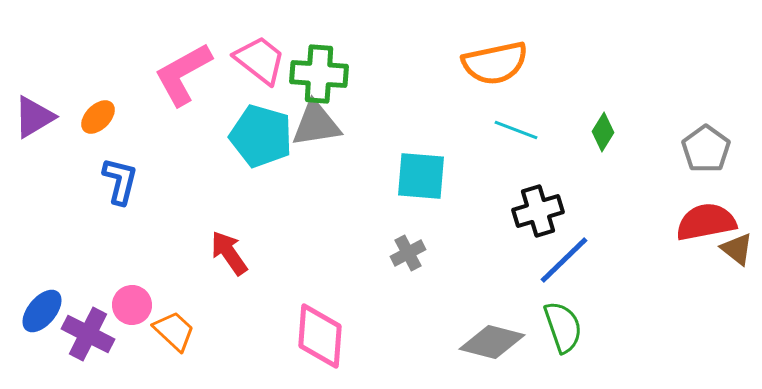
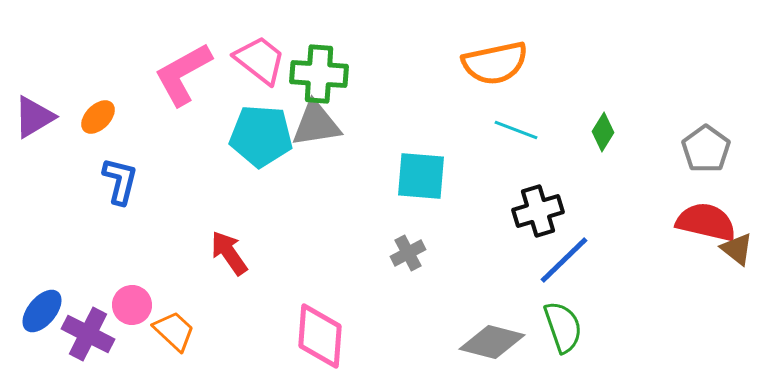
cyan pentagon: rotated 12 degrees counterclockwise
red semicircle: rotated 24 degrees clockwise
